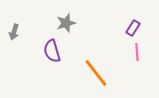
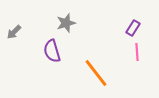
gray arrow: rotated 28 degrees clockwise
